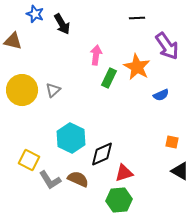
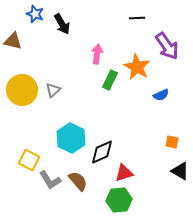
pink arrow: moved 1 px right, 1 px up
green rectangle: moved 1 px right, 2 px down
black diamond: moved 2 px up
brown semicircle: moved 2 px down; rotated 25 degrees clockwise
